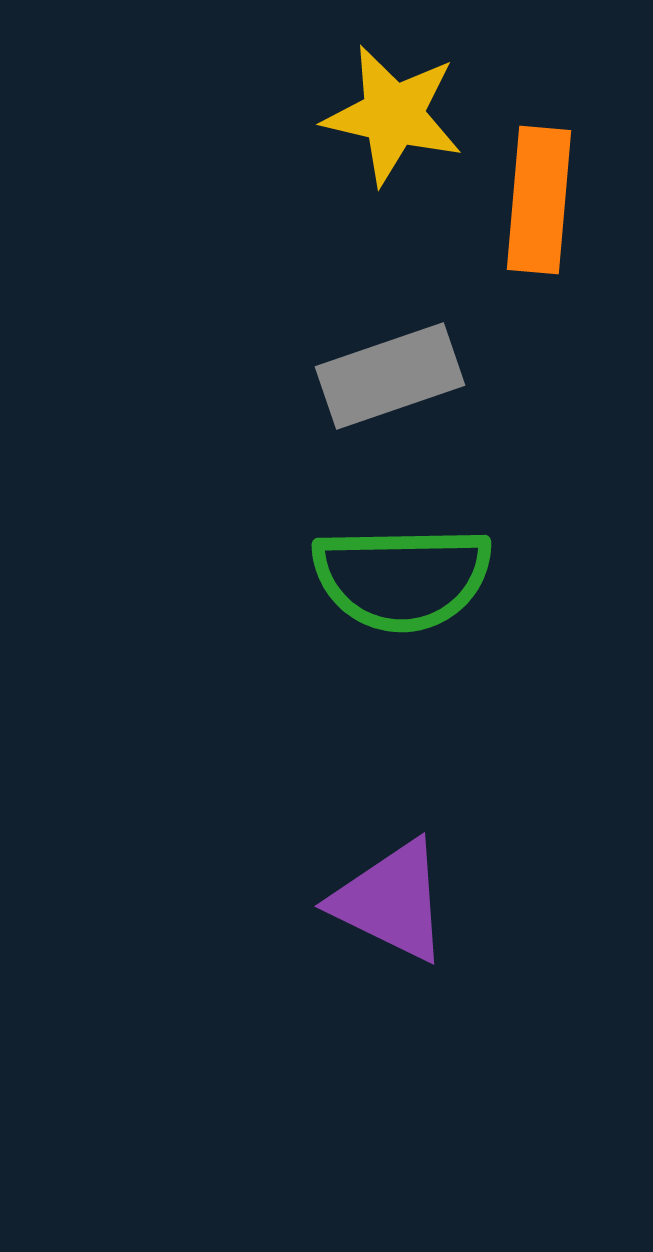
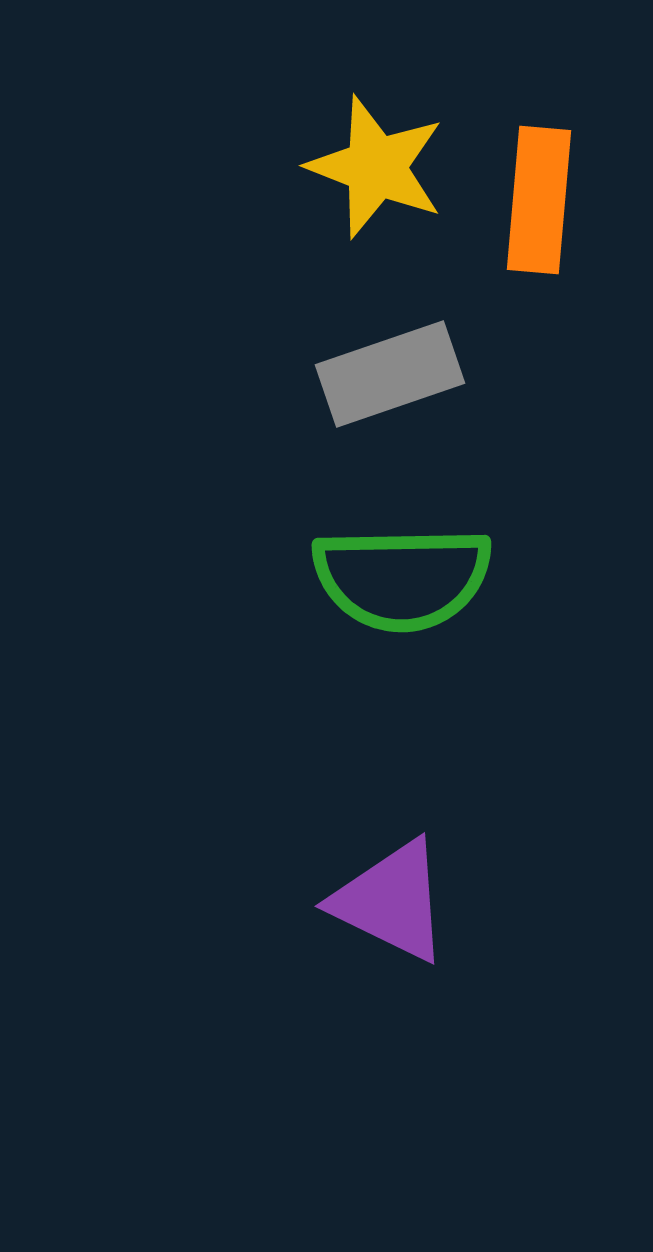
yellow star: moved 17 px left, 52 px down; rotated 8 degrees clockwise
gray rectangle: moved 2 px up
